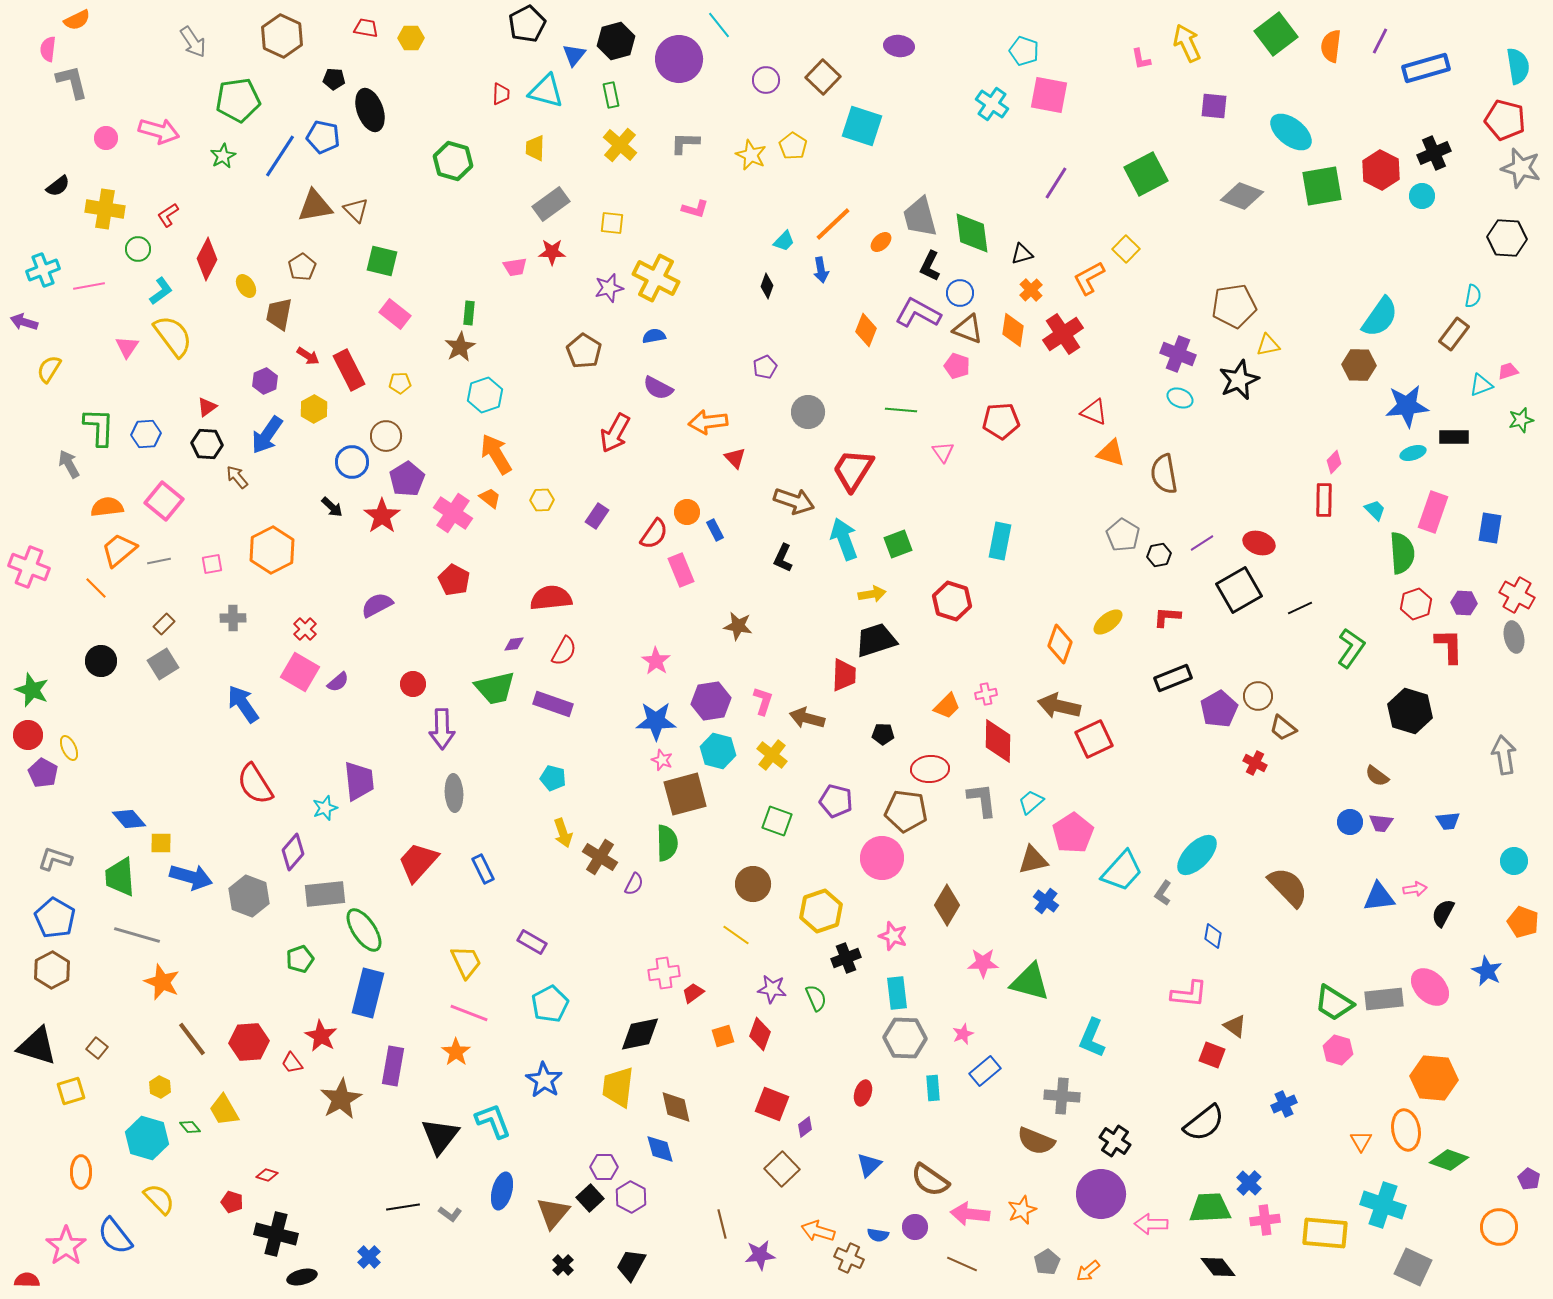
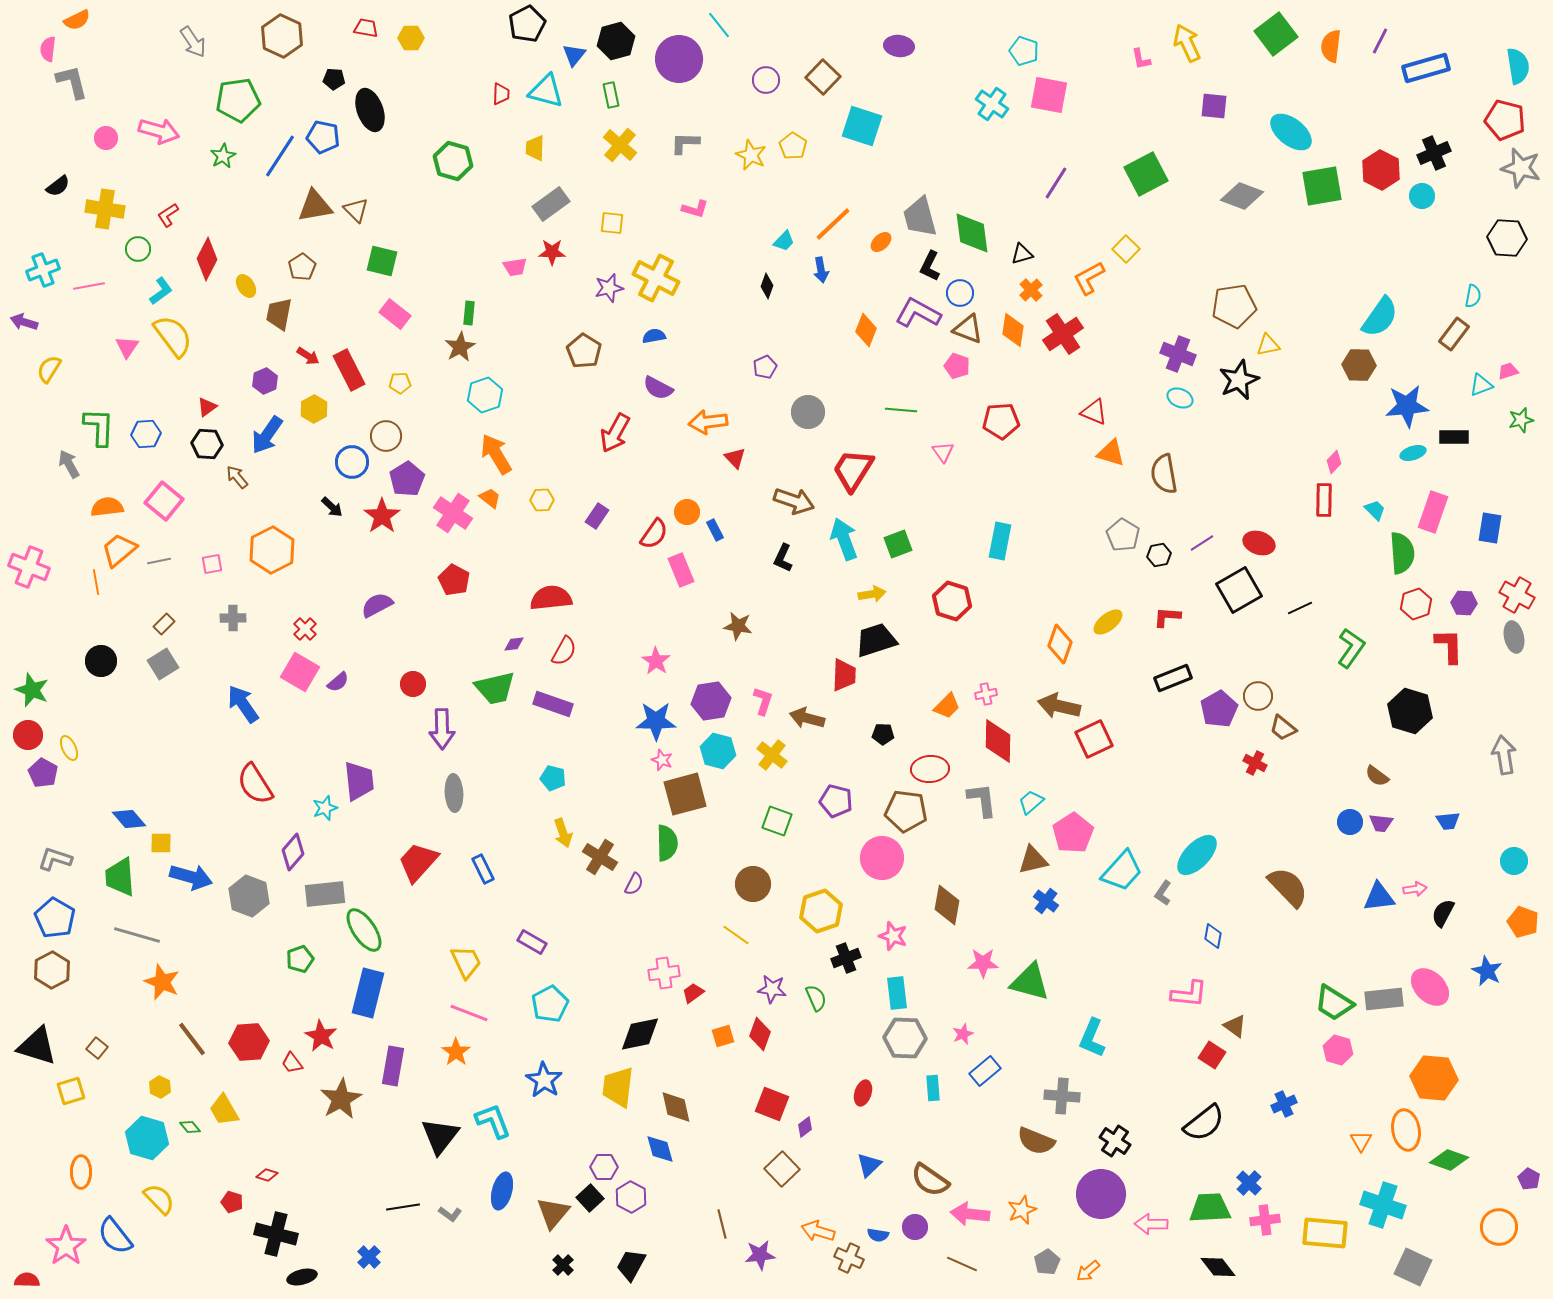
orange line at (96, 588): moved 6 px up; rotated 35 degrees clockwise
brown diamond at (947, 905): rotated 21 degrees counterclockwise
red square at (1212, 1055): rotated 12 degrees clockwise
